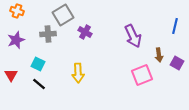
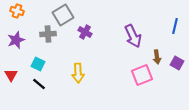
brown arrow: moved 2 px left, 2 px down
